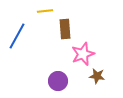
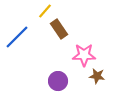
yellow line: rotated 42 degrees counterclockwise
brown rectangle: moved 6 px left; rotated 30 degrees counterclockwise
blue line: moved 1 px down; rotated 16 degrees clockwise
pink star: moved 1 px right, 1 px down; rotated 20 degrees clockwise
